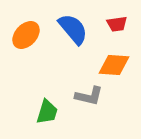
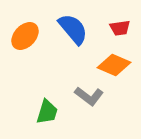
red trapezoid: moved 3 px right, 4 px down
orange ellipse: moved 1 px left, 1 px down
orange diamond: rotated 20 degrees clockwise
gray L-shape: rotated 24 degrees clockwise
